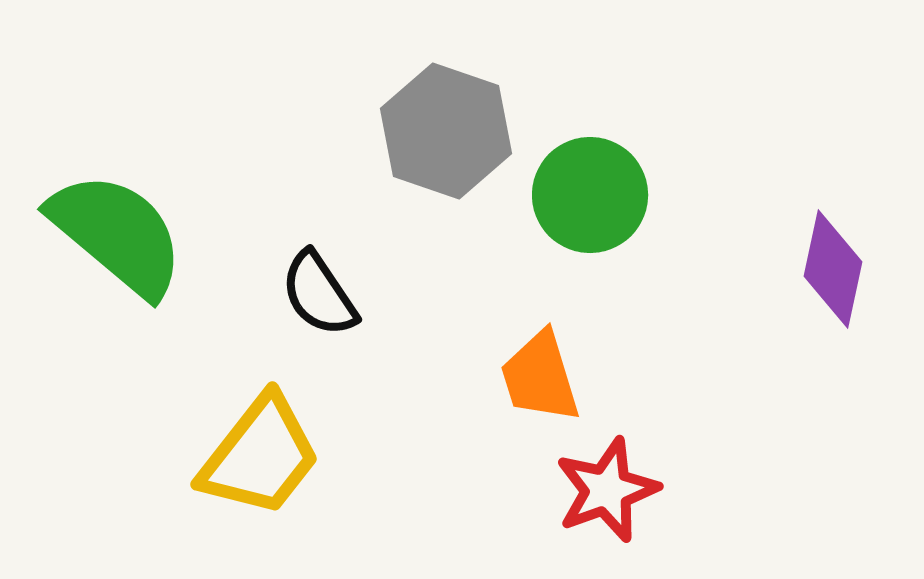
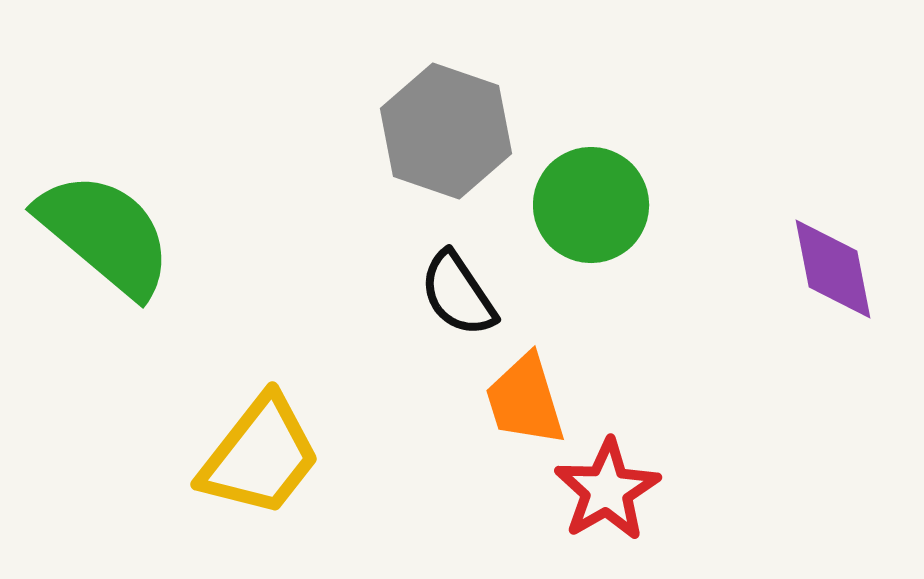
green circle: moved 1 px right, 10 px down
green semicircle: moved 12 px left
purple diamond: rotated 23 degrees counterclockwise
black semicircle: moved 139 px right
orange trapezoid: moved 15 px left, 23 px down
red star: rotated 10 degrees counterclockwise
